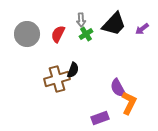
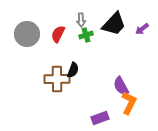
green cross: moved 1 px down; rotated 16 degrees clockwise
brown cross: rotated 15 degrees clockwise
purple semicircle: moved 3 px right, 2 px up
